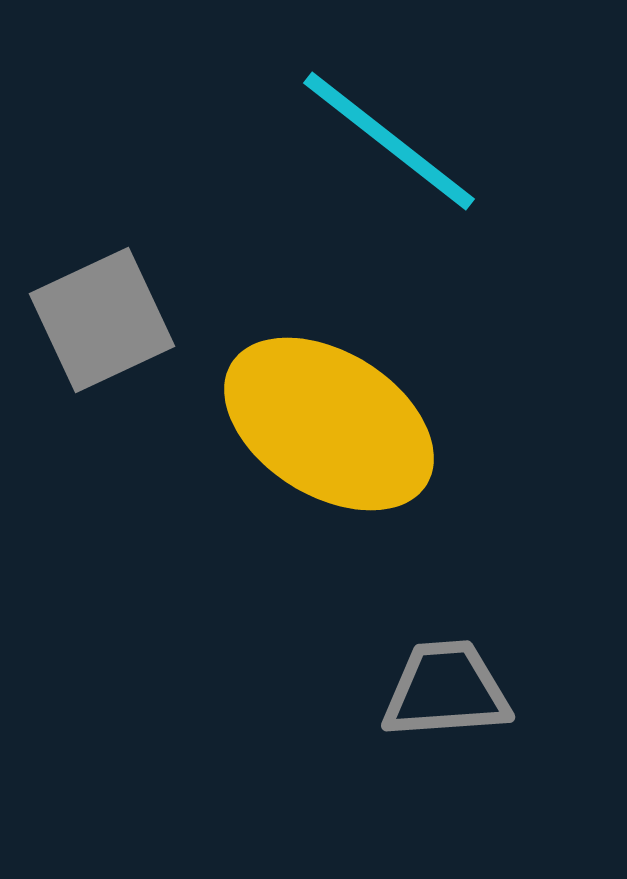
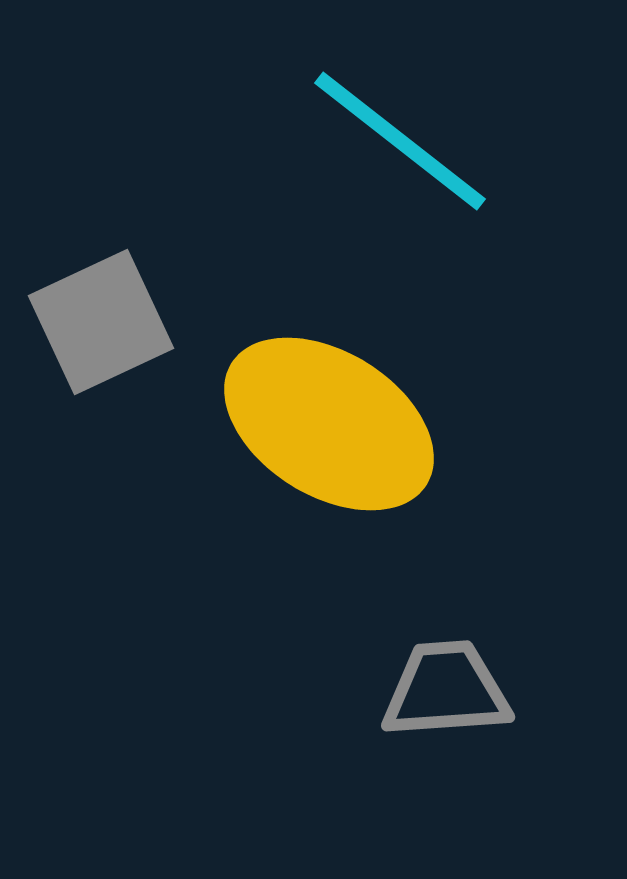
cyan line: moved 11 px right
gray square: moved 1 px left, 2 px down
